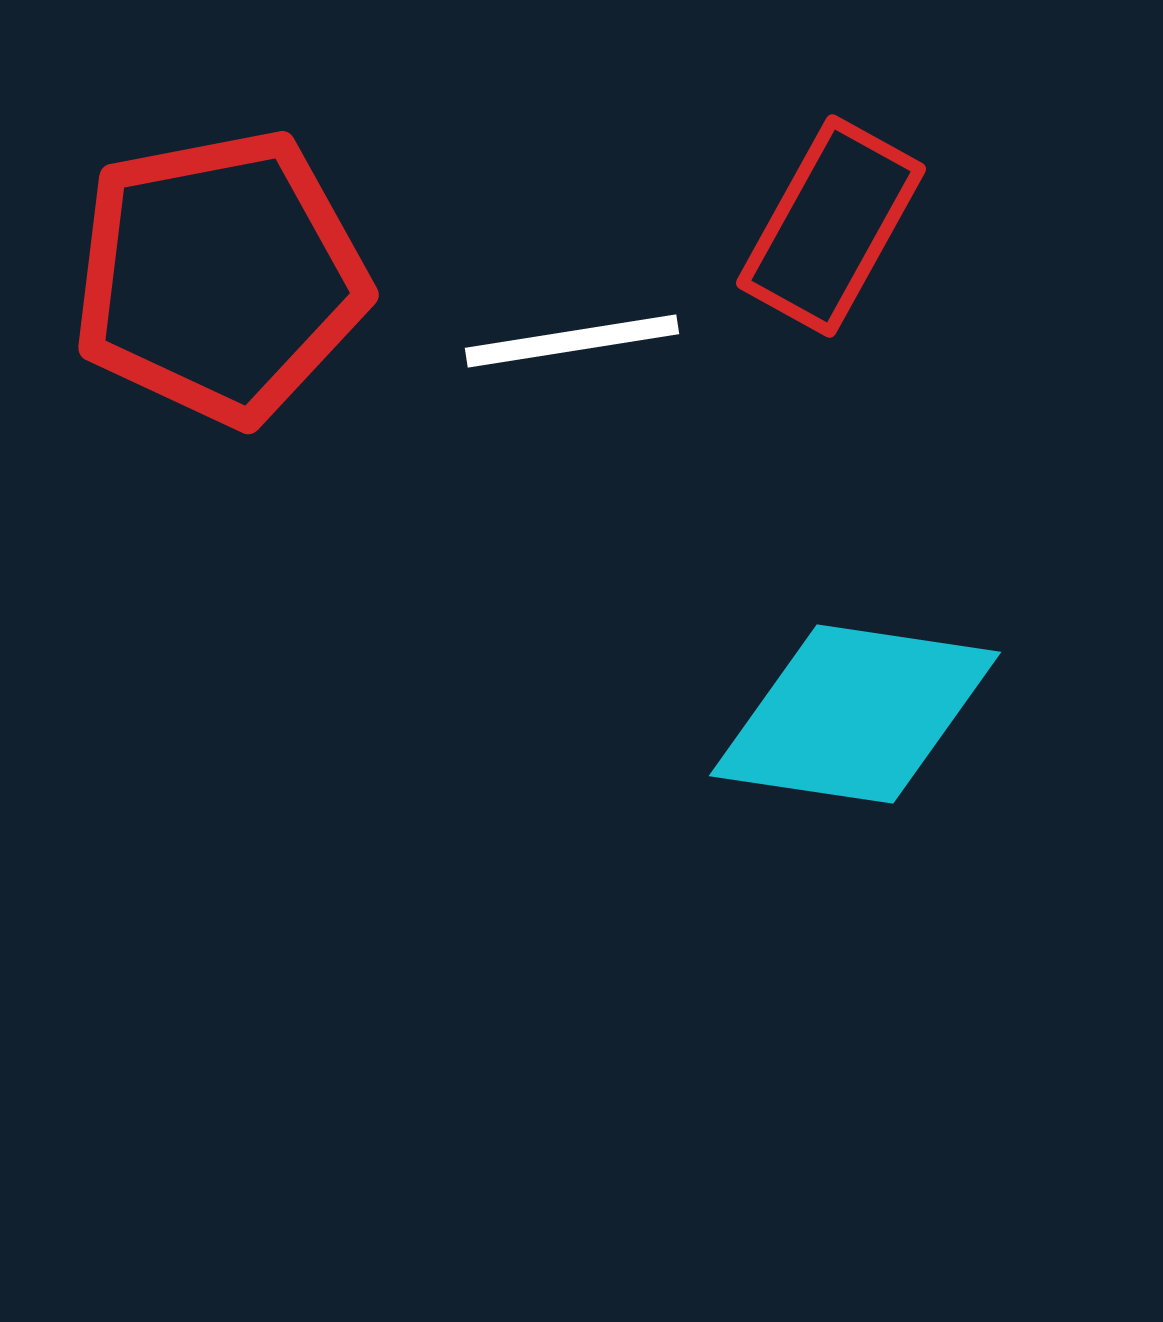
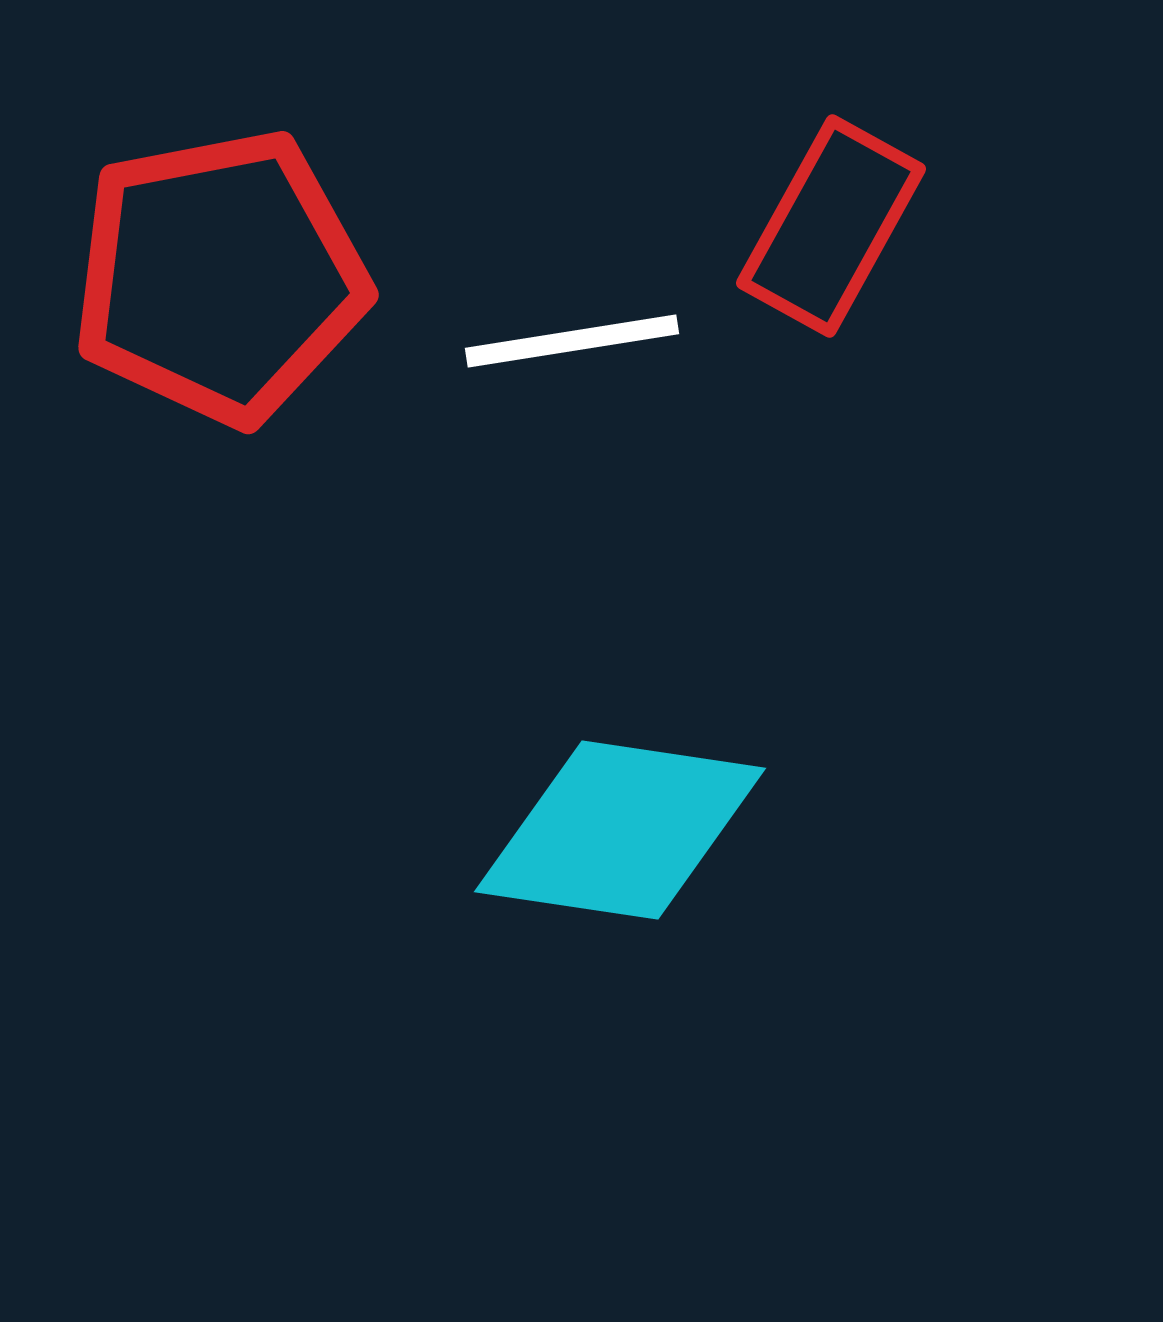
cyan diamond: moved 235 px left, 116 px down
